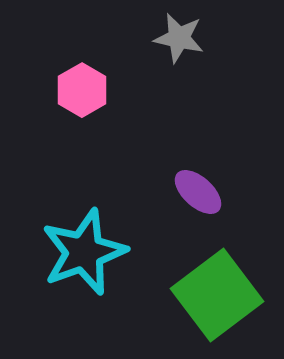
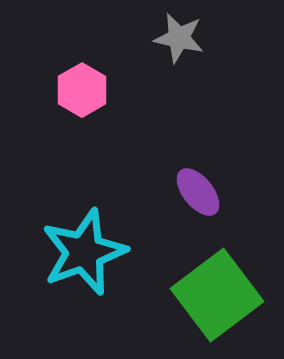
purple ellipse: rotated 9 degrees clockwise
